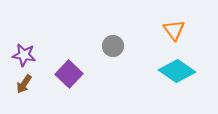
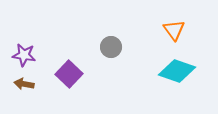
gray circle: moved 2 px left, 1 px down
cyan diamond: rotated 15 degrees counterclockwise
brown arrow: rotated 66 degrees clockwise
